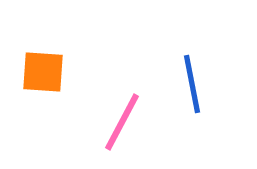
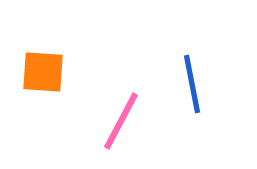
pink line: moved 1 px left, 1 px up
